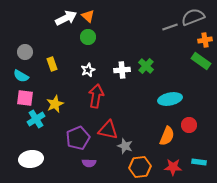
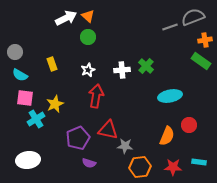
gray circle: moved 10 px left
cyan semicircle: moved 1 px left, 1 px up
cyan ellipse: moved 3 px up
gray star: rotated 14 degrees counterclockwise
white ellipse: moved 3 px left, 1 px down
purple semicircle: rotated 16 degrees clockwise
